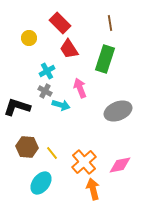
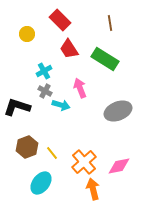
red rectangle: moved 3 px up
yellow circle: moved 2 px left, 4 px up
green rectangle: rotated 76 degrees counterclockwise
cyan cross: moved 3 px left
brown hexagon: rotated 25 degrees counterclockwise
pink diamond: moved 1 px left, 1 px down
